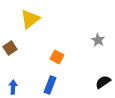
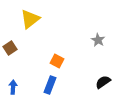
orange square: moved 4 px down
